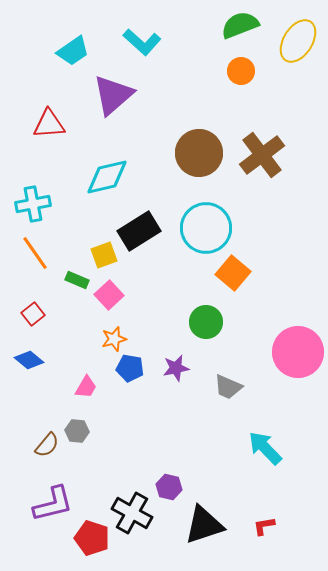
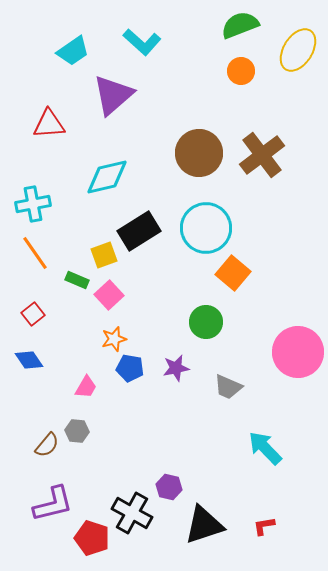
yellow ellipse: moved 9 px down
blue diamond: rotated 16 degrees clockwise
